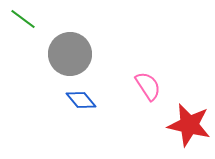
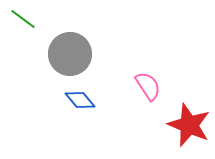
blue diamond: moved 1 px left
red star: rotated 9 degrees clockwise
